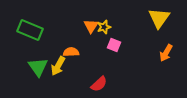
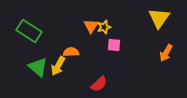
green rectangle: moved 1 px left, 1 px down; rotated 10 degrees clockwise
pink square: rotated 16 degrees counterclockwise
green triangle: rotated 15 degrees counterclockwise
